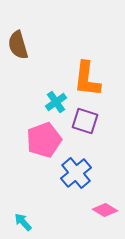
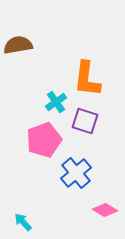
brown semicircle: rotated 96 degrees clockwise
